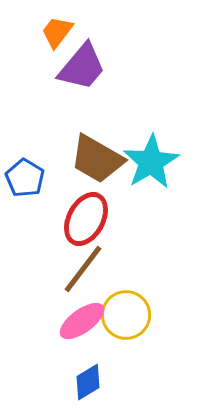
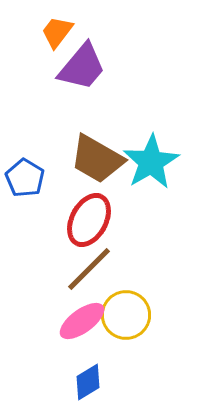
red ellipse: moved 3 px right, 1 px down
brown line: moved 6 px right; rotated 8 degrees clockwise
